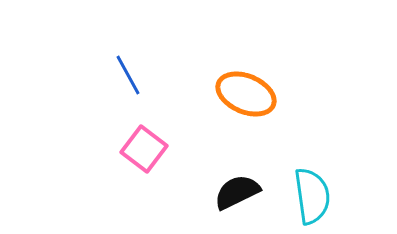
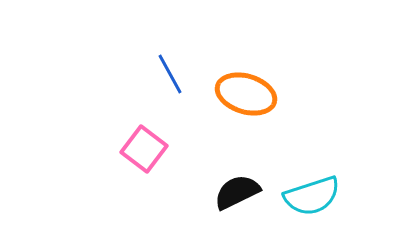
blue line: moved 42 px right, 1 px up
orange ellipse: rotated 6 degrees counterclockwise
cyan semicircle: rotated 80 degrees clockwise
